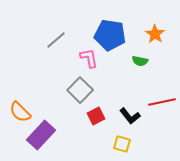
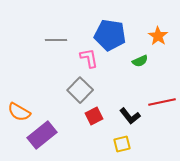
orange star: moved 3 px right, 2 px down
gray line: rotated 40 degrees clockwise
green semicircle: rotated 35 degrees counterclockwise
orange semicircle: moved 1 px left; rotated 15 degrees counterclockwise
red square: moved 2 px left
purple rectangle: moved 1 px right; rotated 8 degrees clockwise
yellow square: rotated 30 degrees counterclockwise
